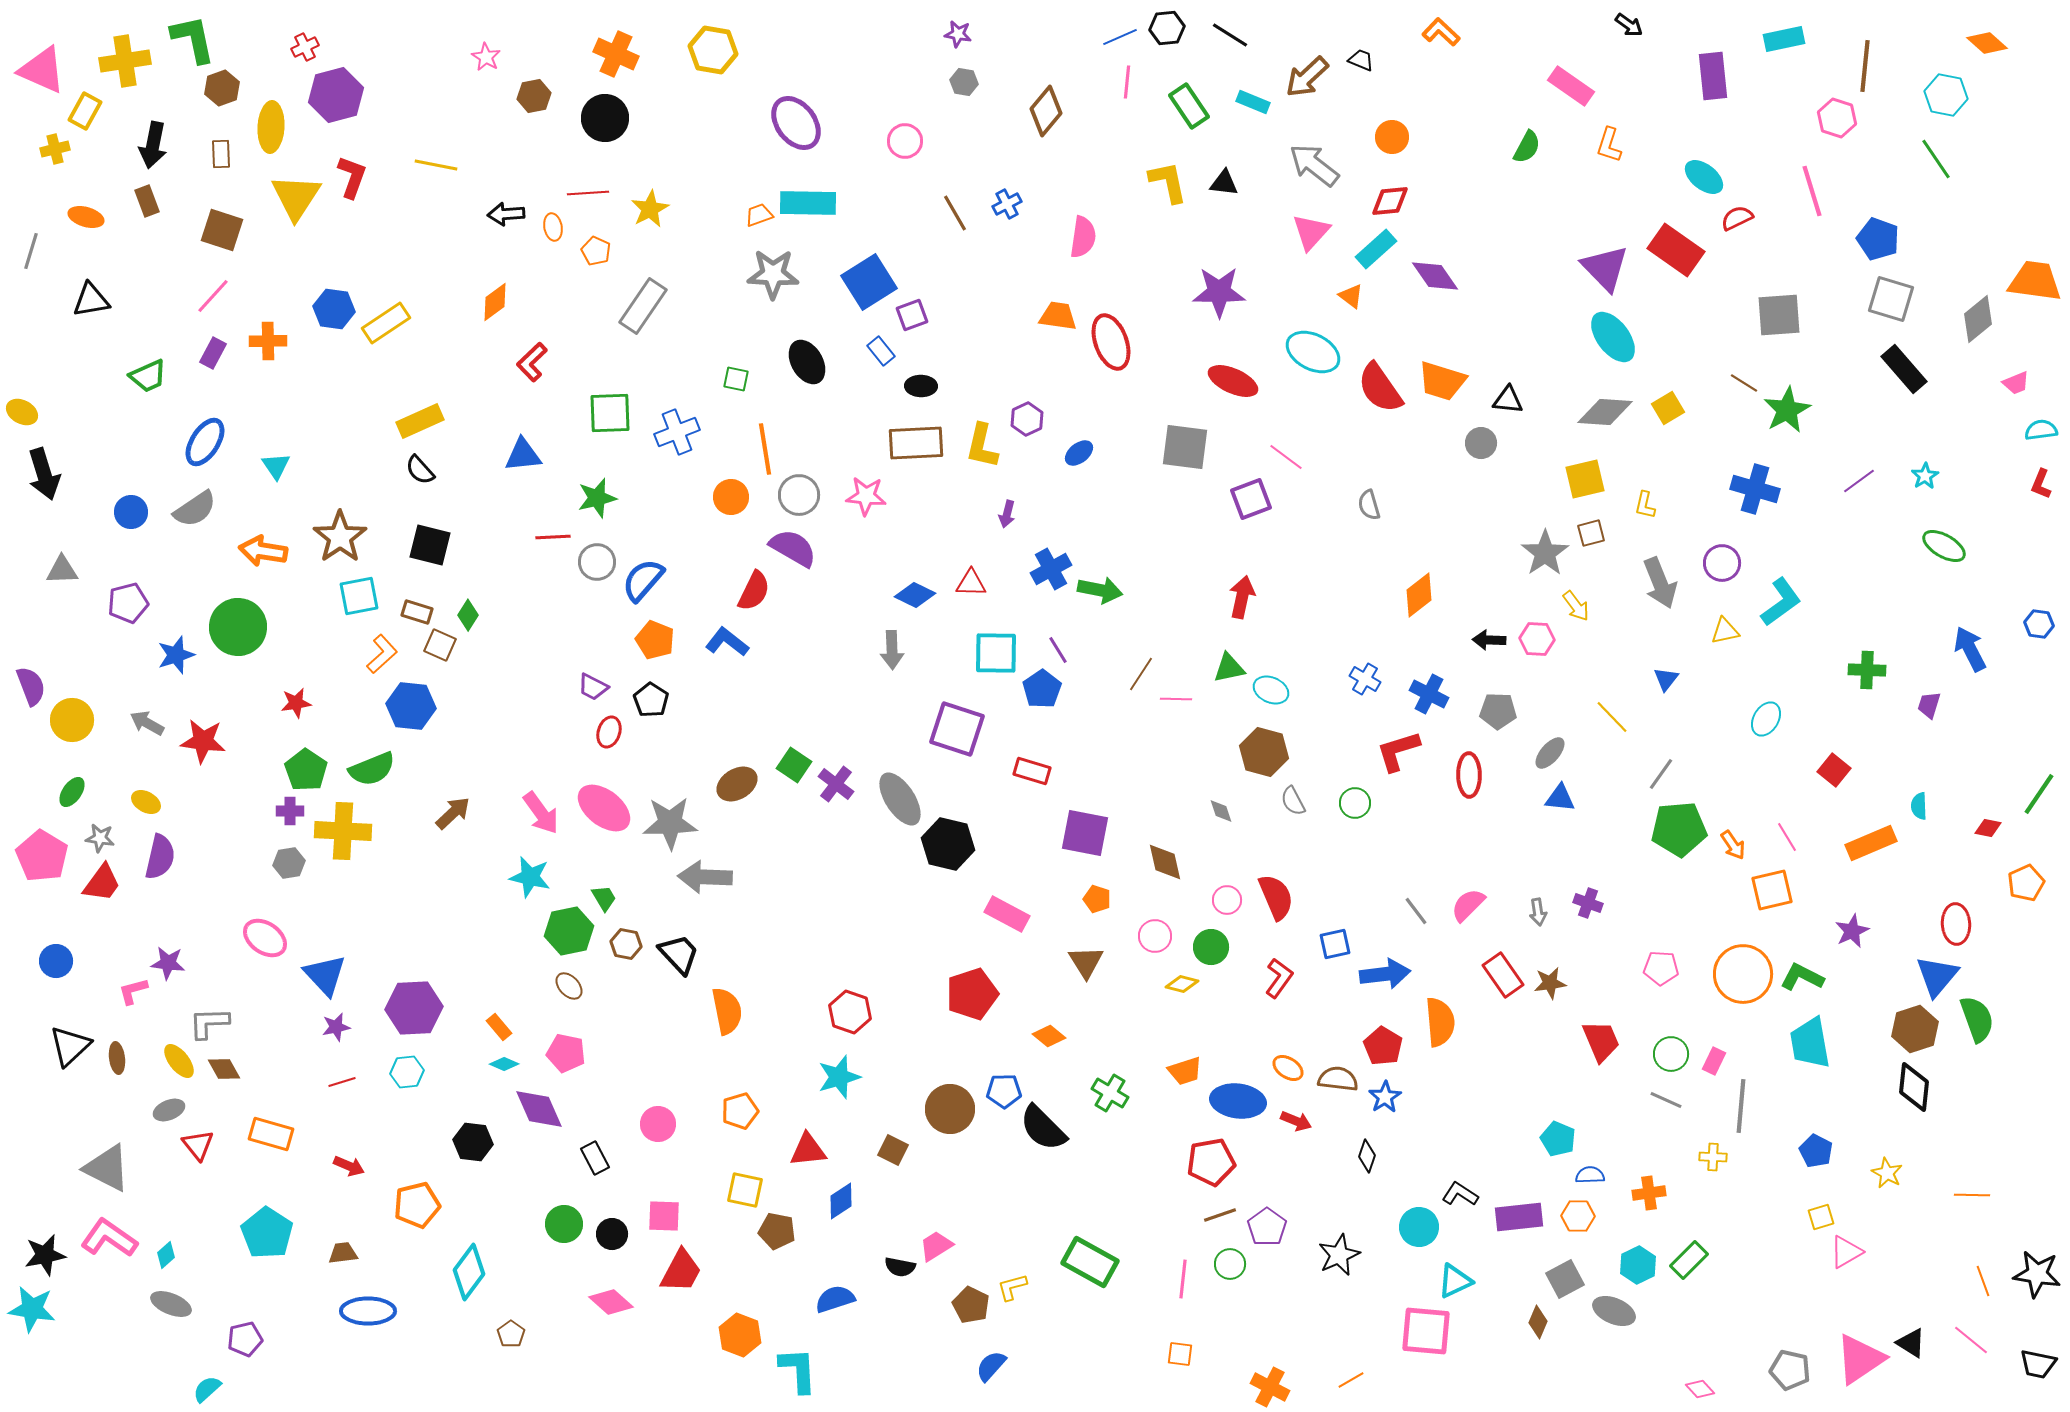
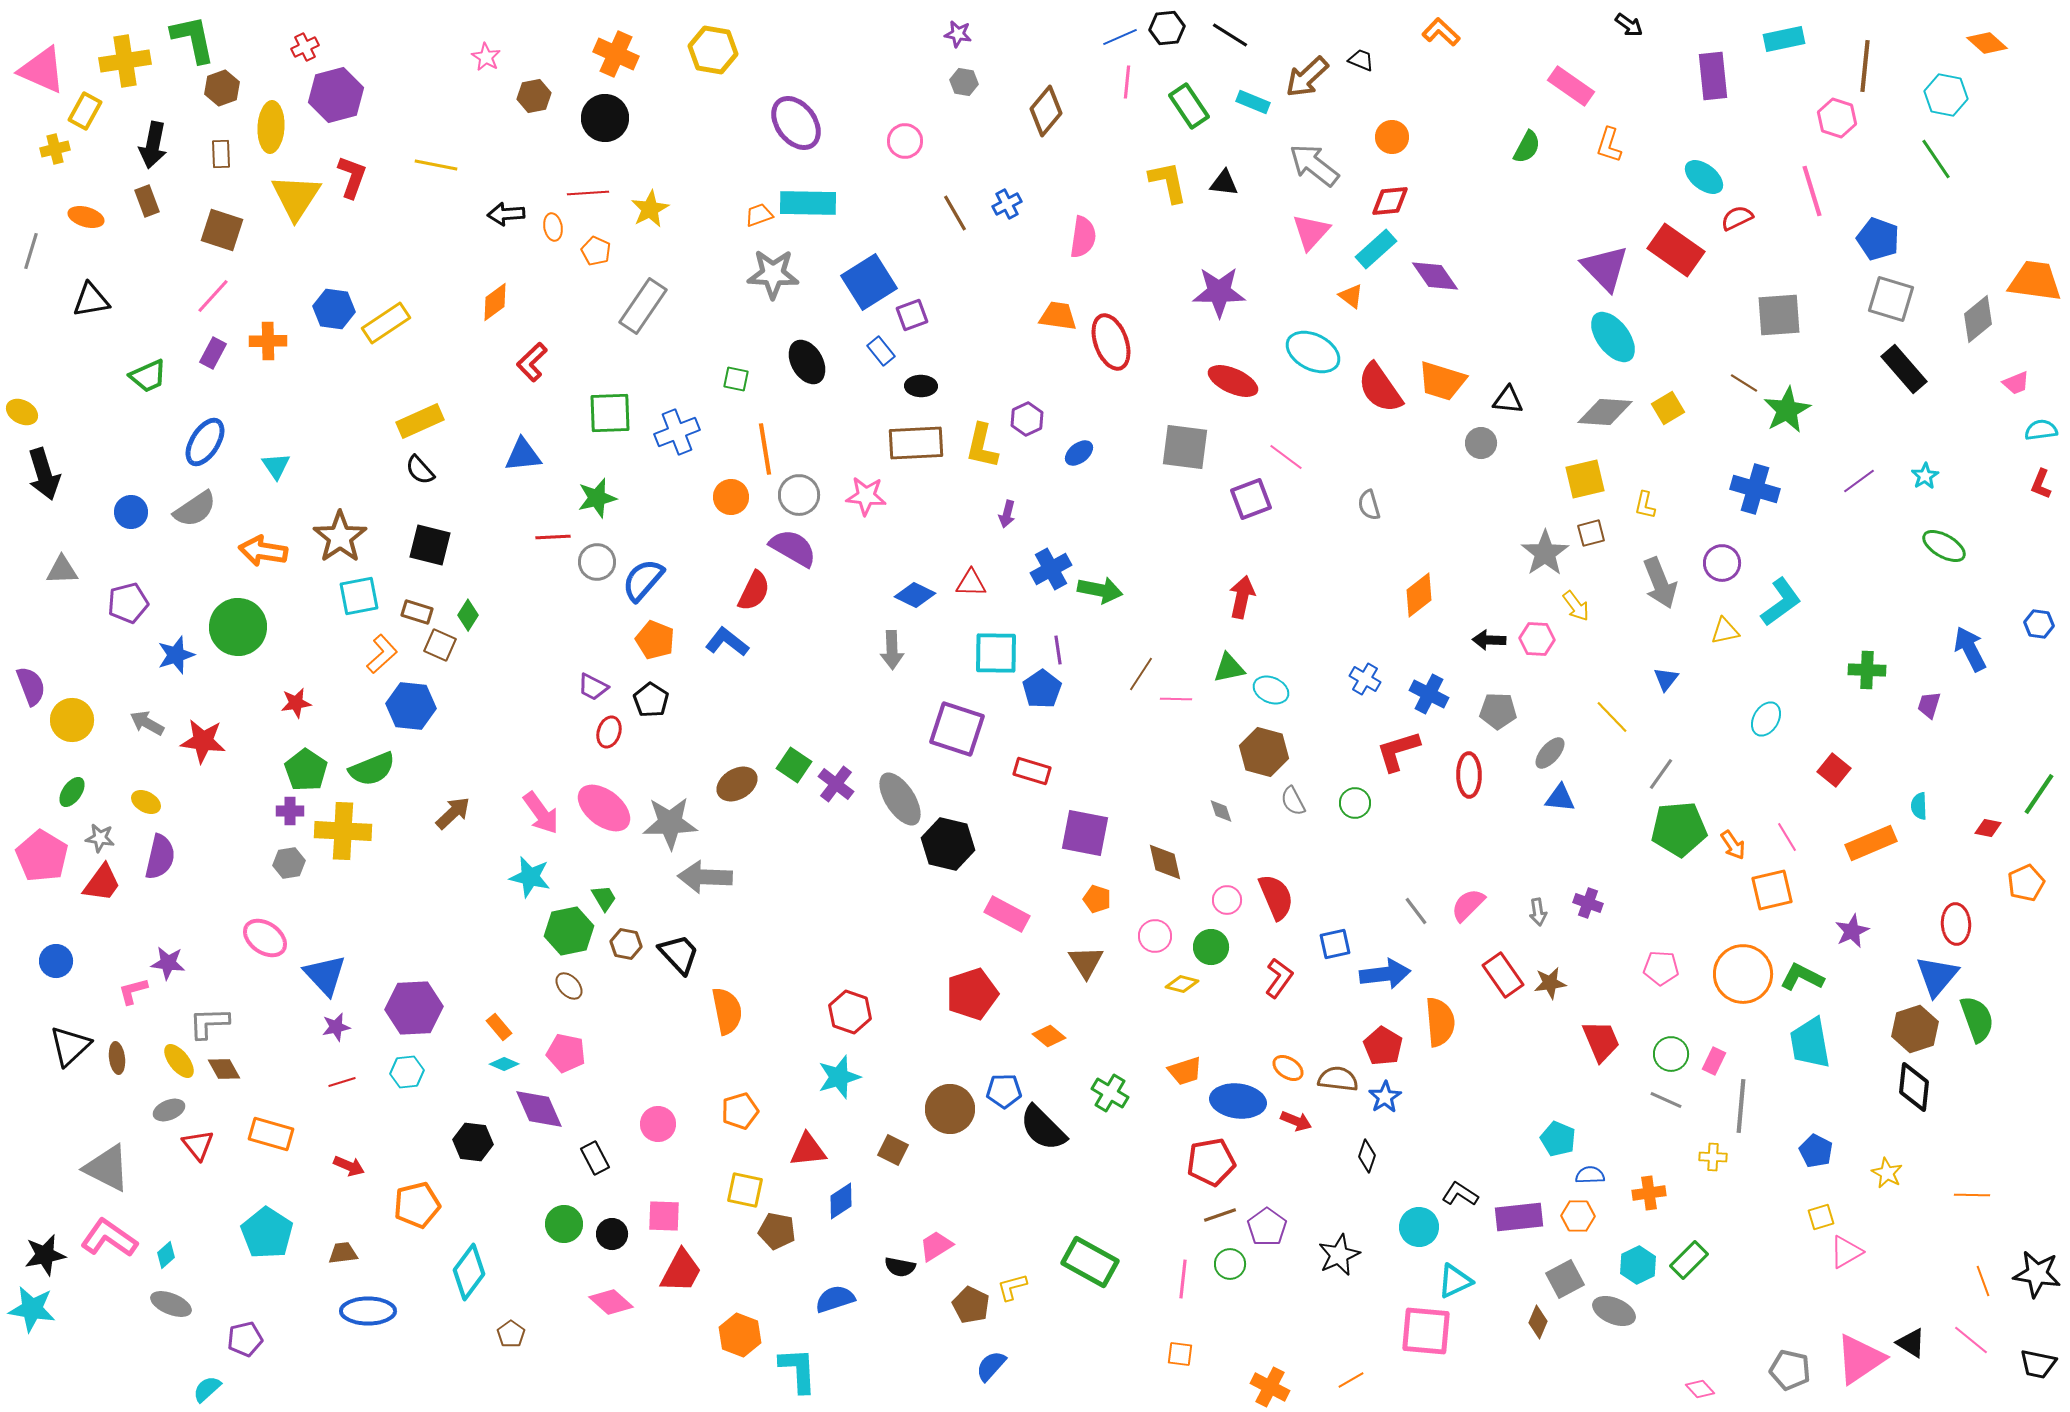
purple line at (1058, 650): rotated 24 degrees clockwise
